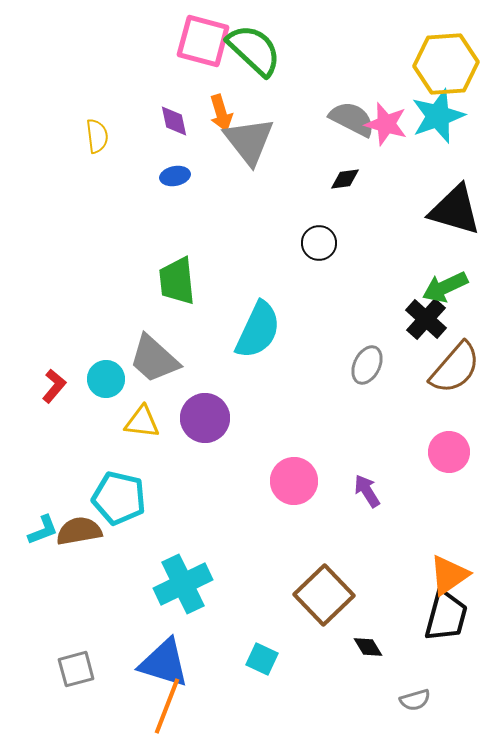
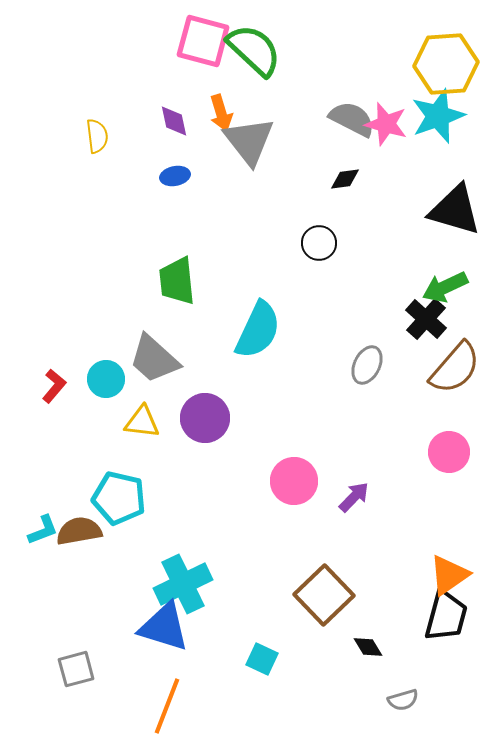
purple arrow at (367, 491): moved 13 px left, 6 px down; rotated 76 degrees clockwise
blue triangle at (164, 663): moved 36 px up
gray semicircle at (415, 700): moved 12 px left
